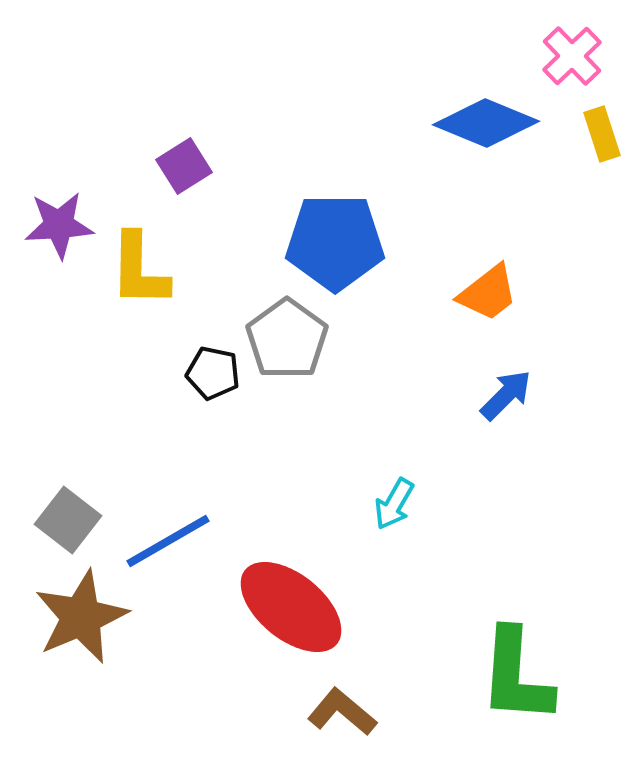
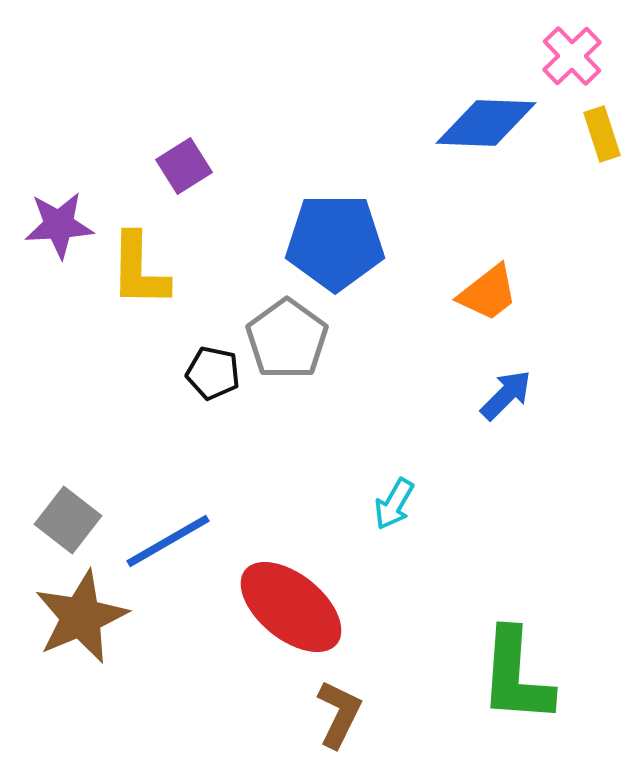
blue diamond: rotated 20 degrees counterclockwise
brown L-shape: moved 3 px left, 2 px down; rotated 76 degrees clockwise
